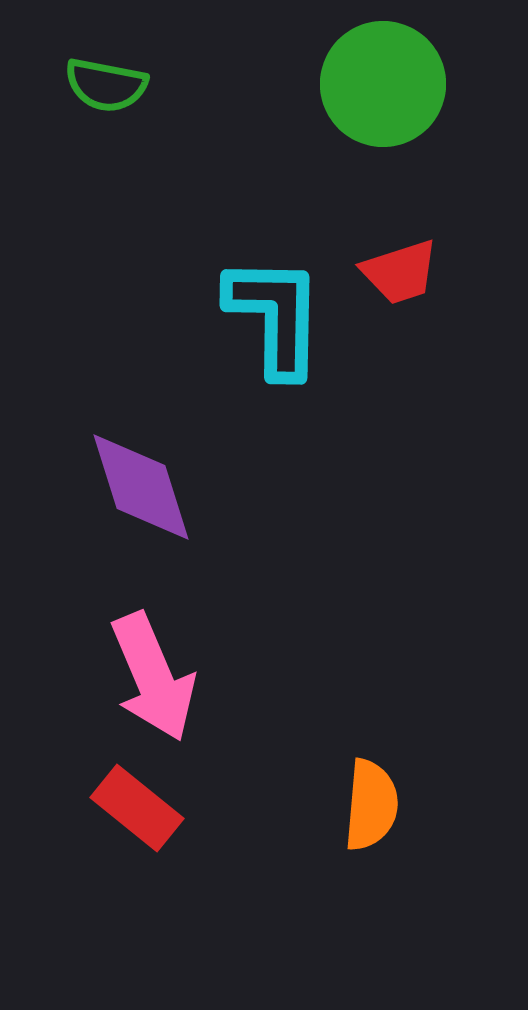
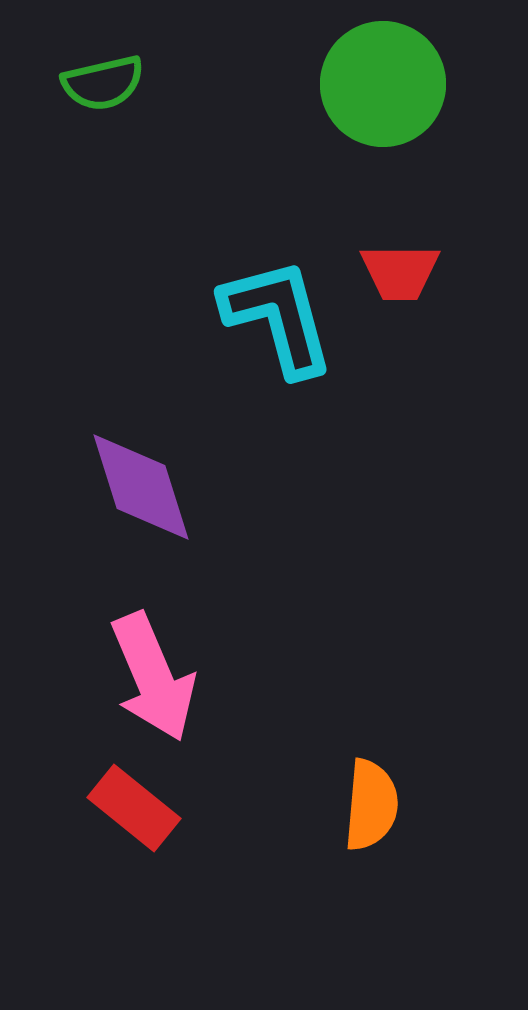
green semicircle: moved 3 px left, 2 px up; rotated 24 degrees counterclockwise
red trapezoid: rotated 18 degrees clockwise
cyan L-shape: moved 3 px right, 1 px down; rotated 16 degrees counterclockwise
red rectangle: moved 3 px left
